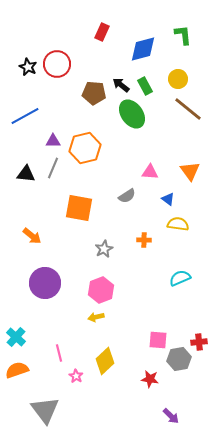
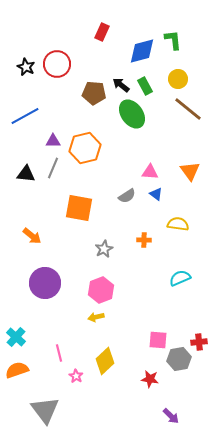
green L-shape: moved 10 px left, 5 px down
blue diamond: moved 1 px left, 2 px down
black star: moved 2 px left
blue triangle: moved 12 px left, 5 px up
